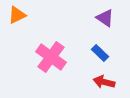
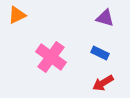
purple triangle: rotated 18 degrees counterclockwise
blue rectangle: rotated 18 degrees counterclockwise
red arrow: moved 1 px left, 1 px down; rotated 45 degrees counterclockwise
